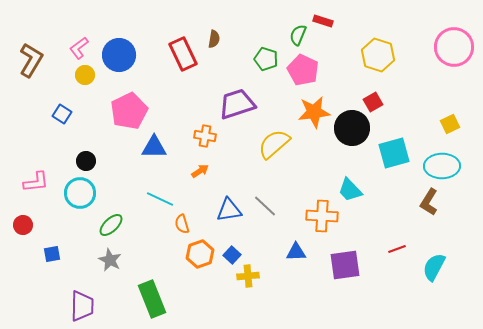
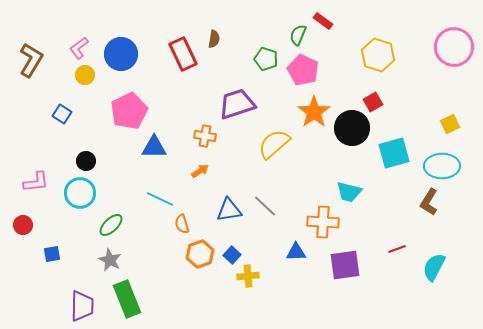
red rectangle at (323, 21): rotated 18 degrees clockwise
blue circle at (119, 55): moved 2 px right, 1 px up
orange star at (314, 112): rotated 28 degrees counterclockwise
cyan trapezoid at (350, 190): moved 1 px left, 2 px down; rotated 32 degrees counterclockwise
orange cross at (322, 216): moved 1 px right, 6 px down
green rectangle at (152, 299): moved 25 px left
